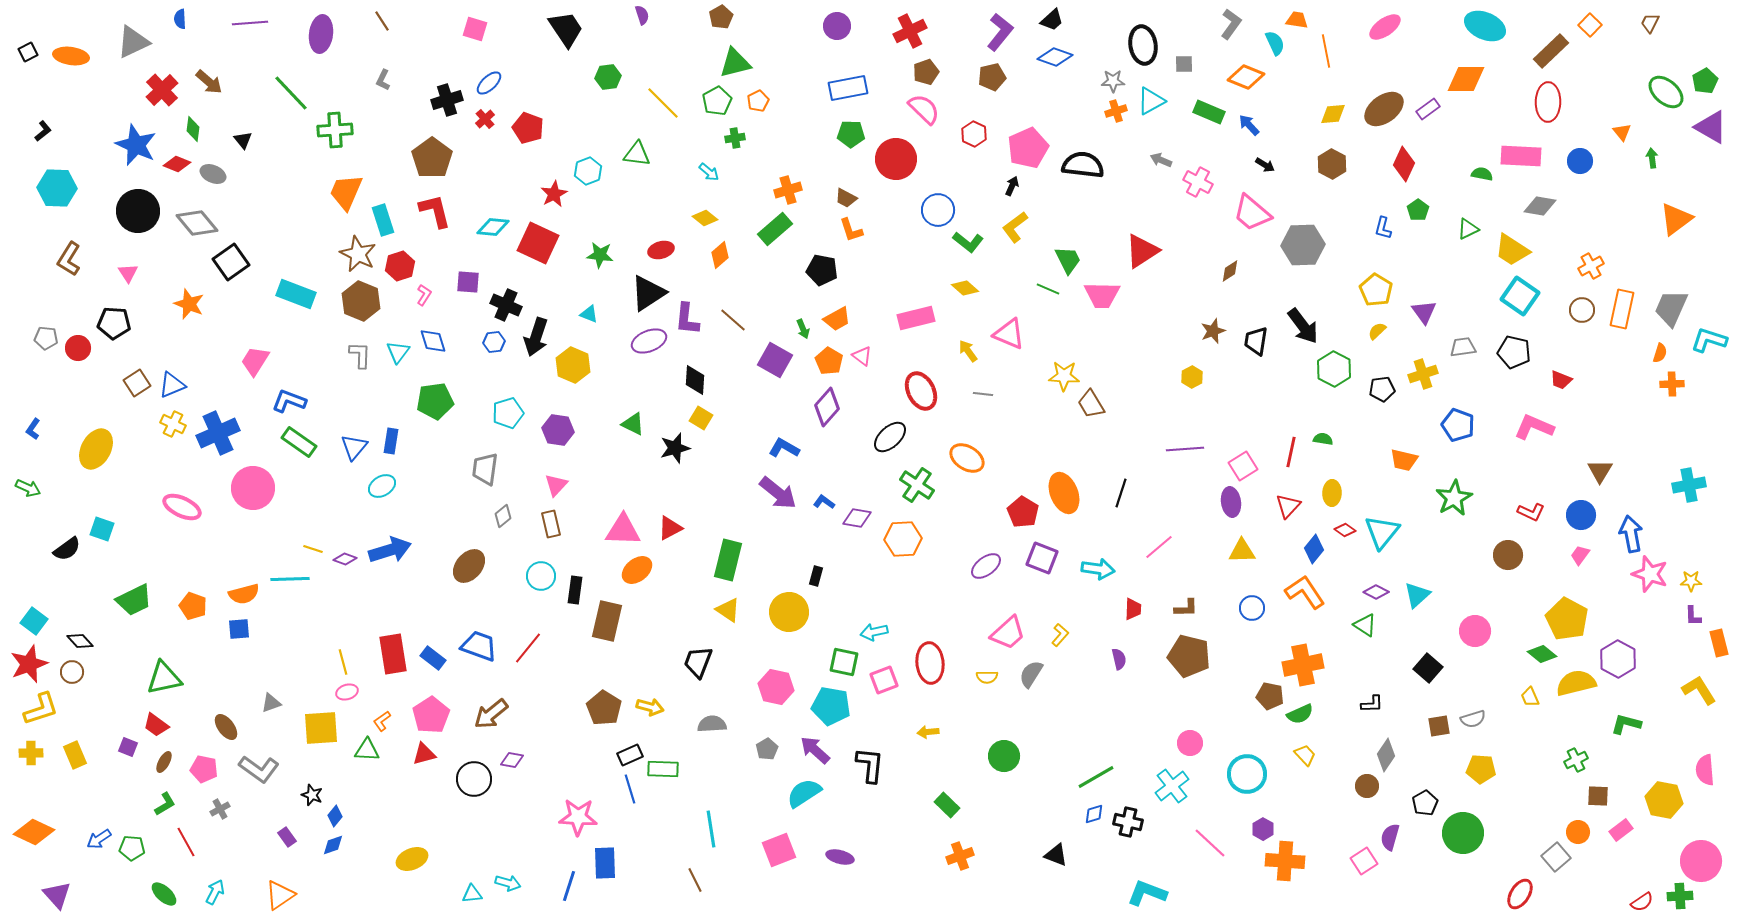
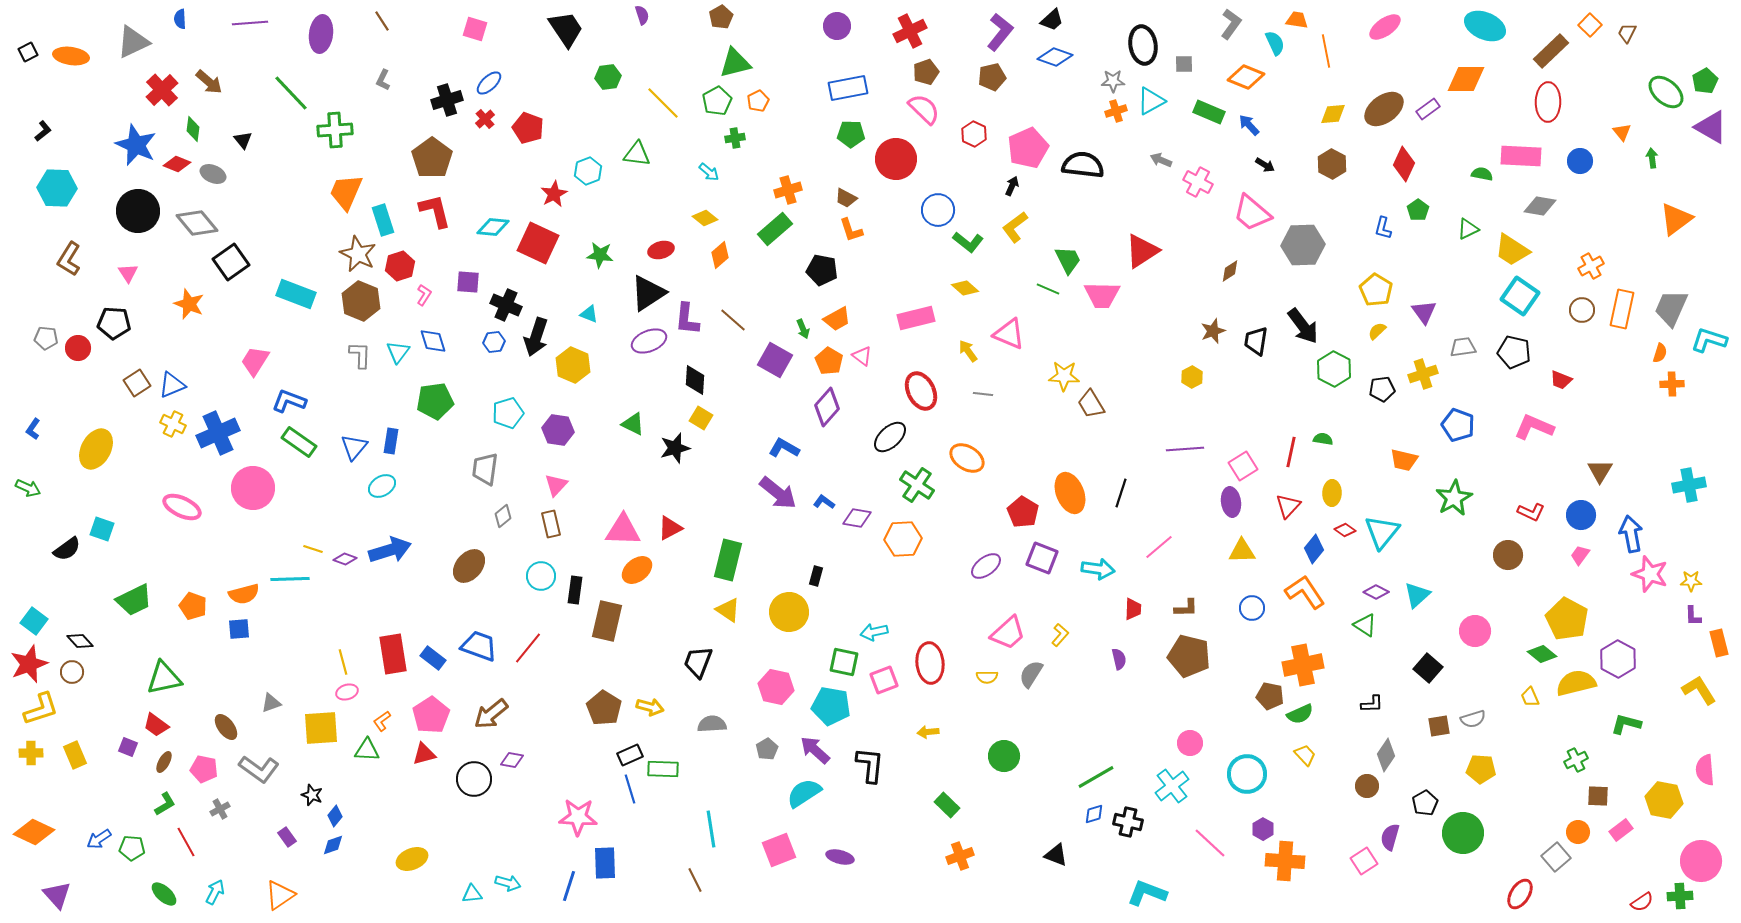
brown trapezoid at (1650, 23): moved 23 px left, 10 px down
orange ellipse at (1064, 493): moved 6 px right
